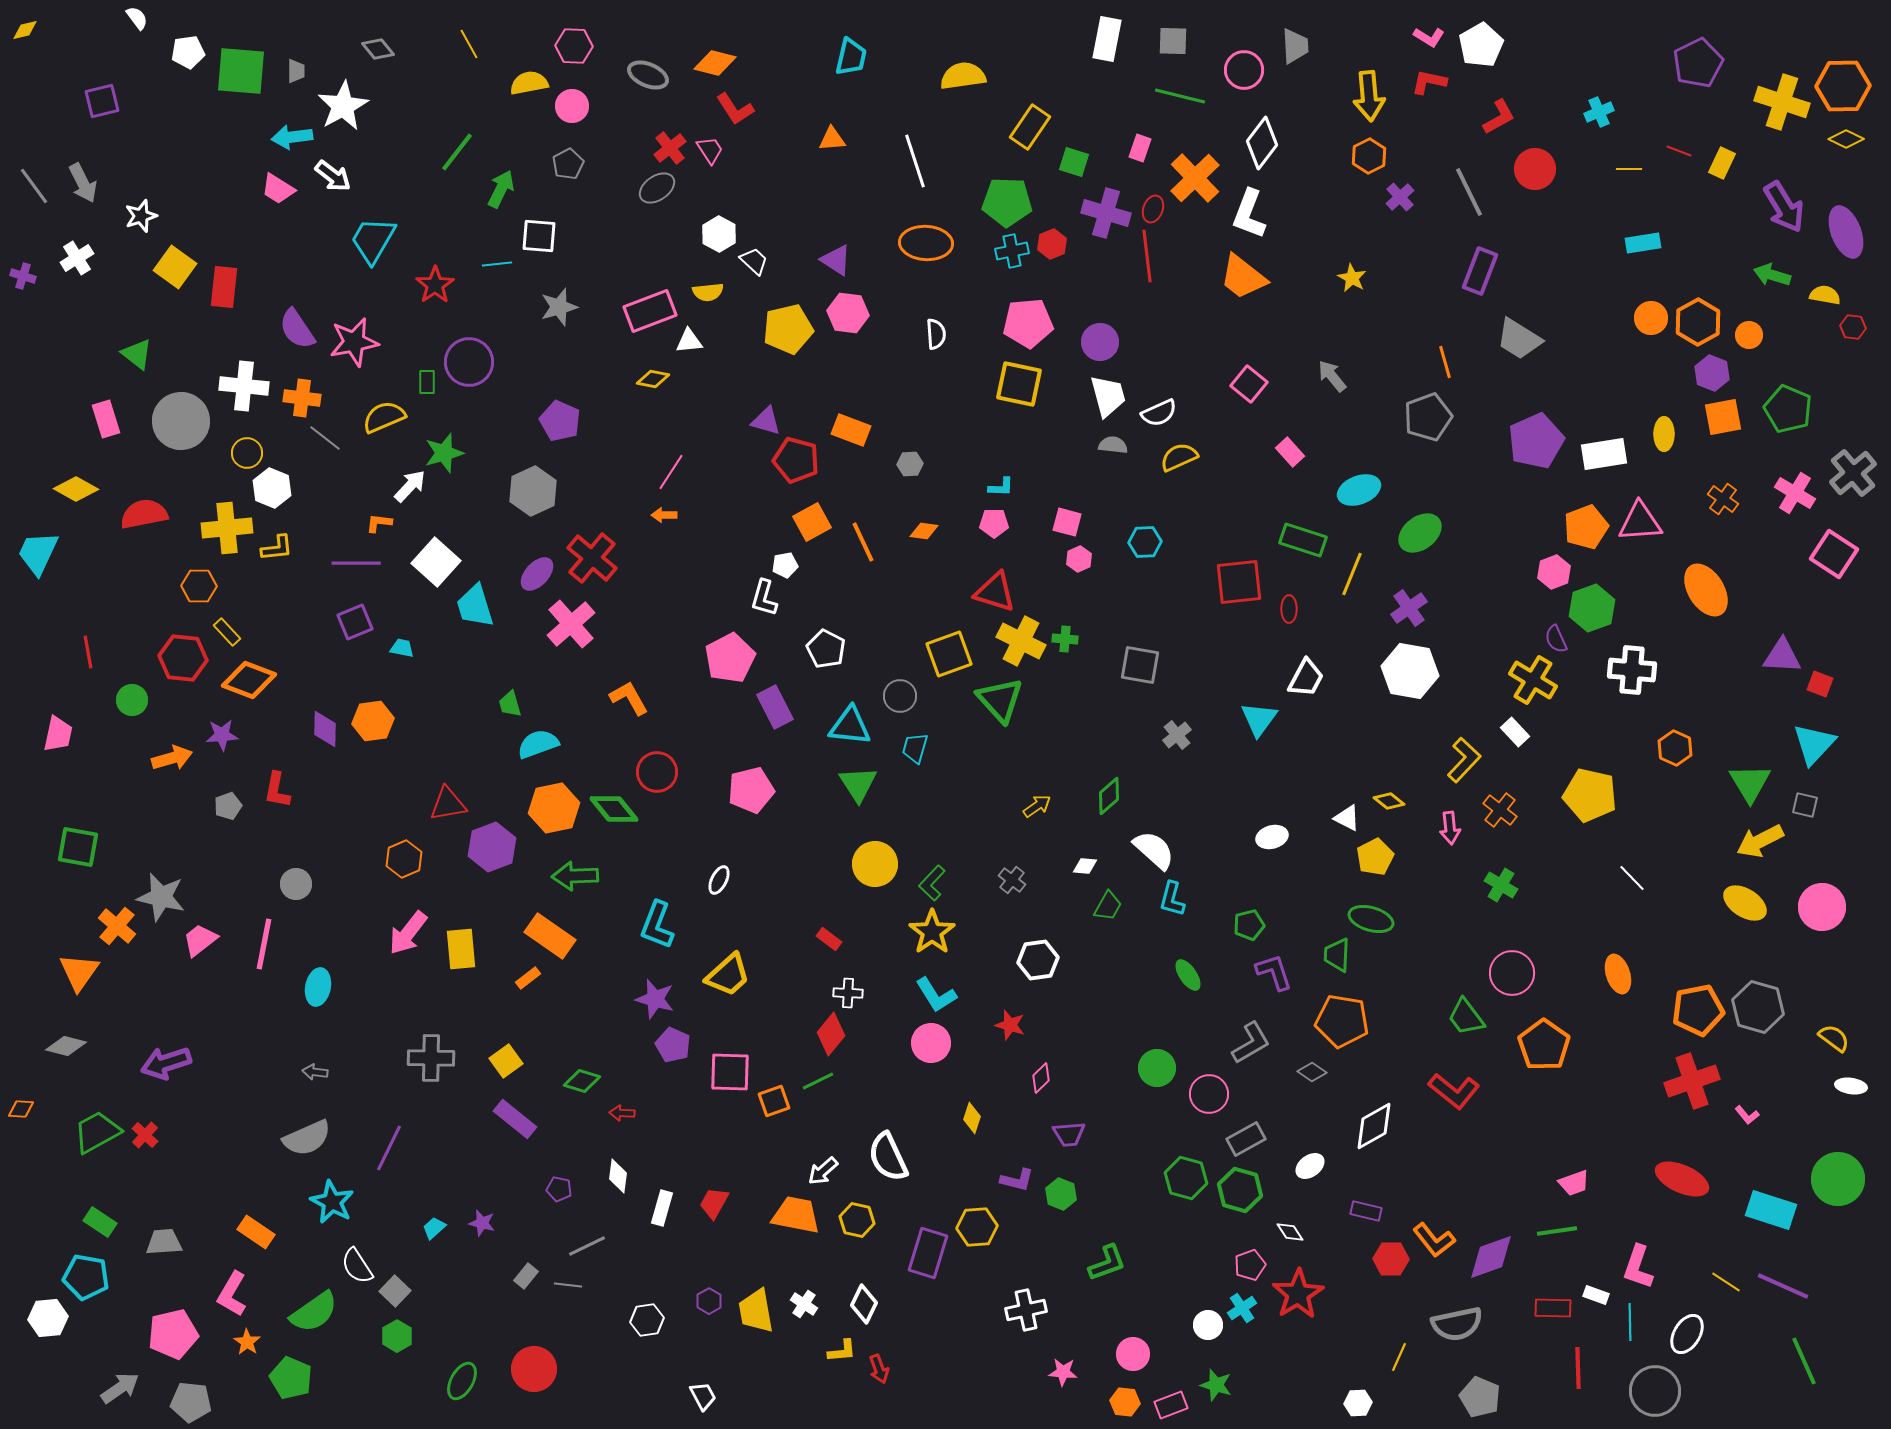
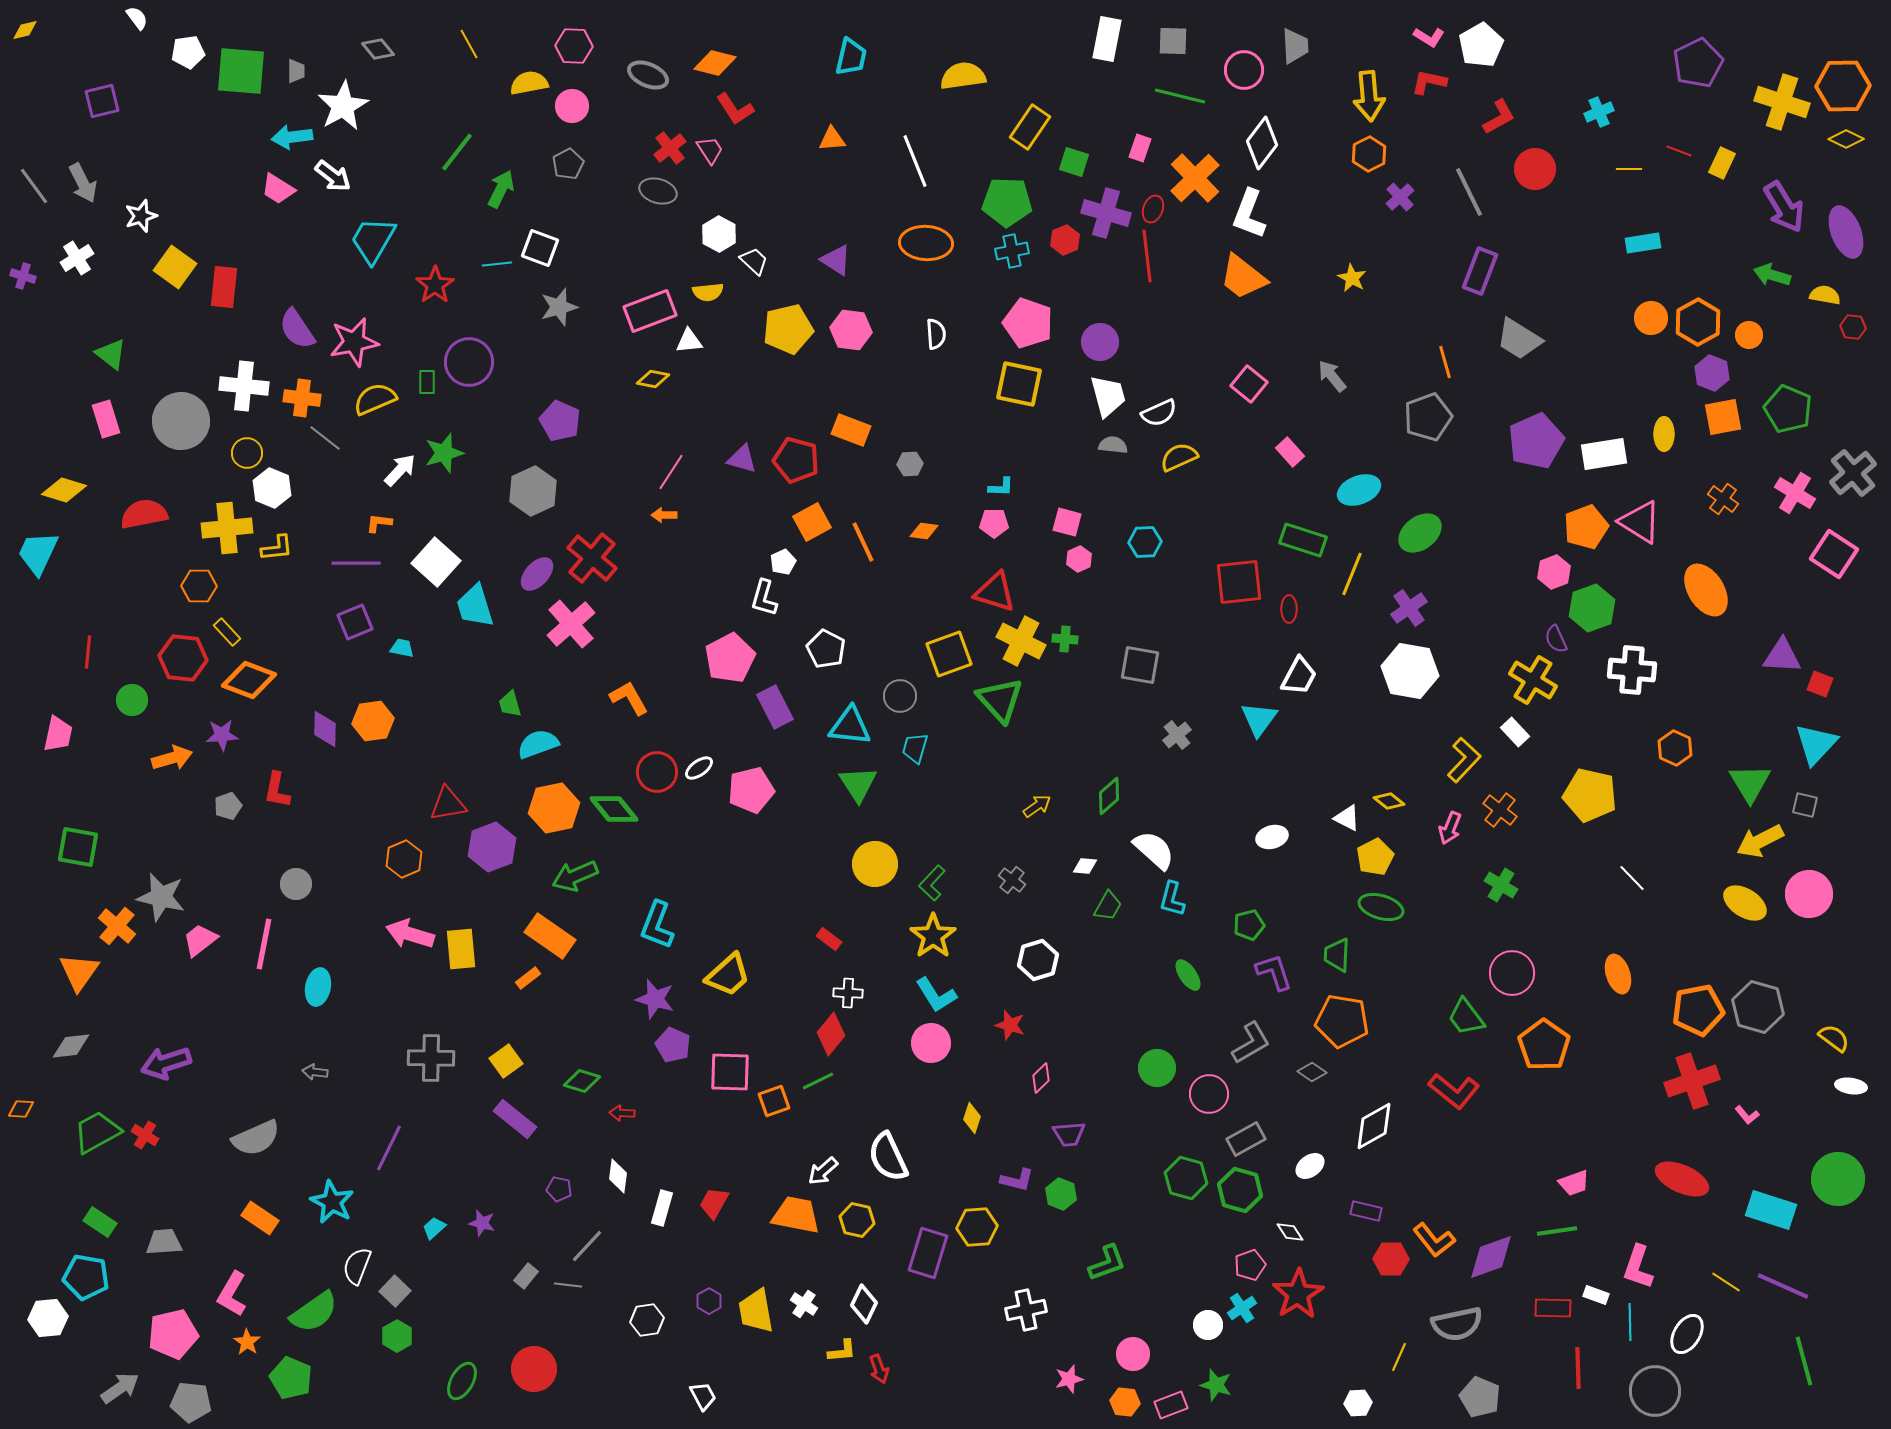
orange hexagon at (1369, 156): moved 2 px up
white line at (915, 161): rotated 4 degrees counterclockwise
gray ellipse at (657, 188): moved 1 px right, 3 px down; rotated 51 degrees clockwise
white square at (539, 236): moved 1 px right, 12 px down; rotated 15 degrees clockwise
red hexagon at (1052, 244): moved 13 px right, 4 px up
pink hexagon at (848, 313): moved 3 px right, 17 px down
pink pentagon at (1028, 323): rotated 24 degrees clockwise
green triangle at (137, 354): moved 26 px left
yellow semicircle at (384, 417): moved 9 px left, 18 px up
purple triangle at (766, 421): moved 24 px left, 38 px down
white arrow at (410, 486): moved 10 px left, 16 px up
yellow diamond at (76, 489): moved 12 px left, 1 px down; rotated 12 degrees counterclockwise
pink triangle at (1640, 522): rotated 36 degrees clockwise
white pentagon at (785, 565): moved 2 px left, 3 px up; rotated 15 degrees counterclockwise
red line at (88, 652): rotated 16 degrees clockwise
white trapezoid at (1306, 678): moved 7 px left, 2 px up
cyan triangle at (1814, 744): moved 2 px right
pink arrow at (1450, 828): rotated 28 degrees clockwise
green arrow at (575, 876): rotated 21 degrees counterclockwise
white ellipse at (719, 880): moved 20 px left, 112 px up; rotated 28 degrees clockwise
pink circle at (1822, 907): moved 13 px left, 13 px up
green ellipse at (1371, 919): moved 10 px right, 12 px up
yellow star at (932, 932): moved 1 px right, 4 px down
pink arrow at (408, 933): moved 2 px right, 1 px down; rotated 69 degrees clockwise
white hexagon at (1038, 960): rotated 9 degrees counterclockwise
gray diamond at (66, 1046): moved 5 px right; rotated 21 degrees counterclockwise
red cross at (145, 1135): rotated 12 degrees counterclockwise
gray semicircle at (307, 1138): moved 51 px left
orange rectangle at (256, 1232): moved 4 px right, 14 px up
gray line at (587, 1246): rotated 21 degrees counterclockwise
white semicircle at (357, 1266): rotated 54 degrees clockwise
green line at (1804, 1361): rotated 9 degrees clockwise
pink star at (1063, 1372): moved 6 px right, 7 px down; rotated 20 degrees counterclockwise
